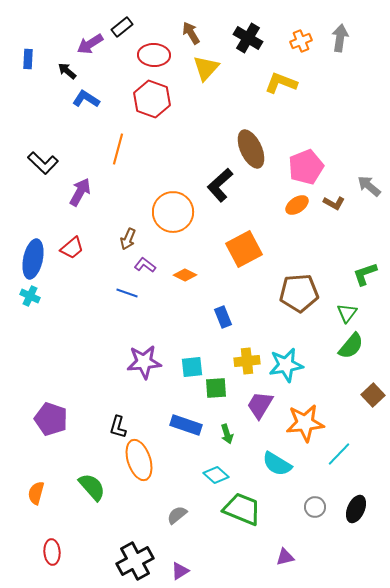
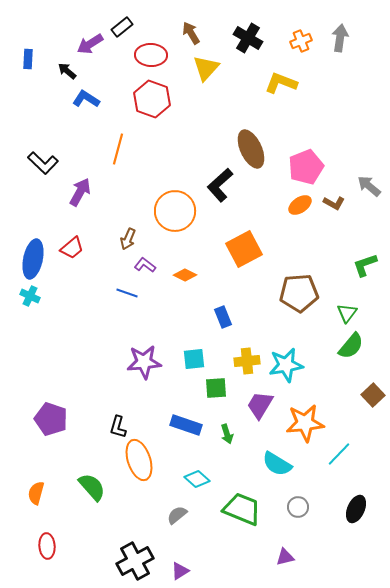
red ellipse at (154, 55): moved 3 px left
orange ellipse at (297, 205): moved 3 px right
orange circle at (173, 212): moved 2 px right, 1 px up
green L-shape at (365, 274): moved 9 px up
cyan square at (192, 367): moved 2 px right, 8 px up
cyan diamond at (216, 475): moved 19 px left, 4 px down
gray circle at (315, 507): moved 17 px left
red ellipse at (52, 552): moved 5 px left, 6 px up
